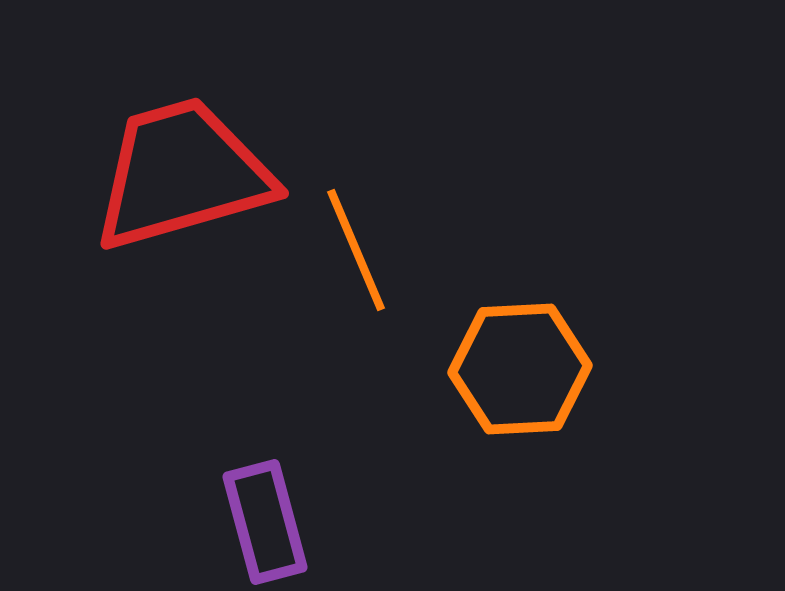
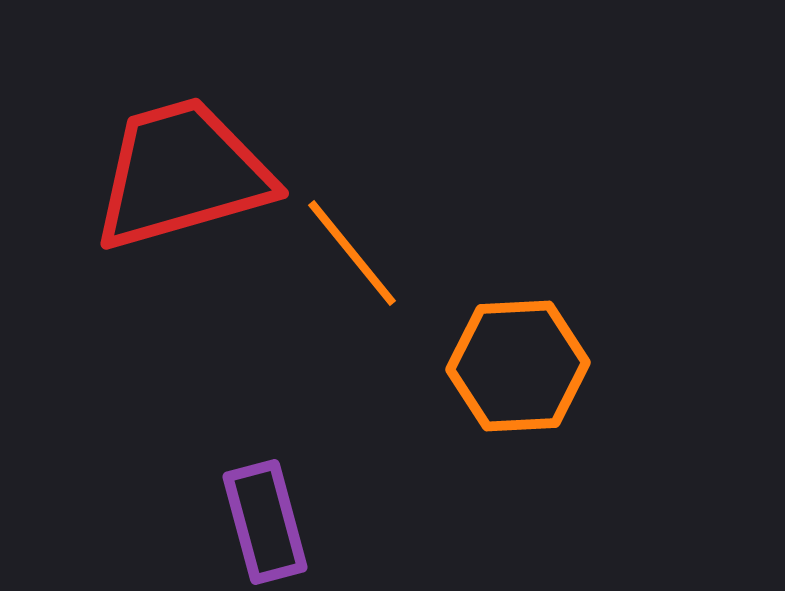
orange line: moved 4 px left, 3 px down; rotated 16 degrees counterclockwise
orange hexagon: moved 2 px left, 3 px up
